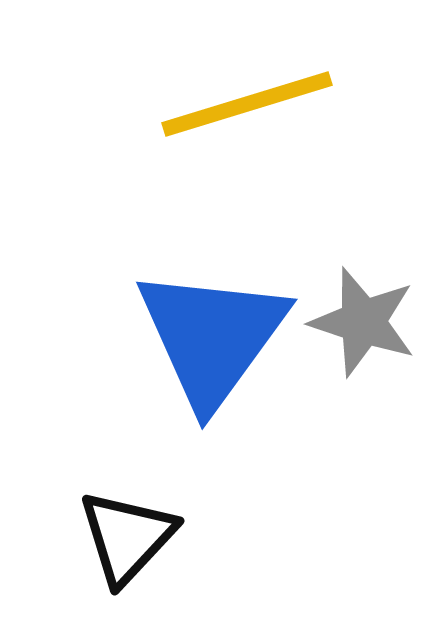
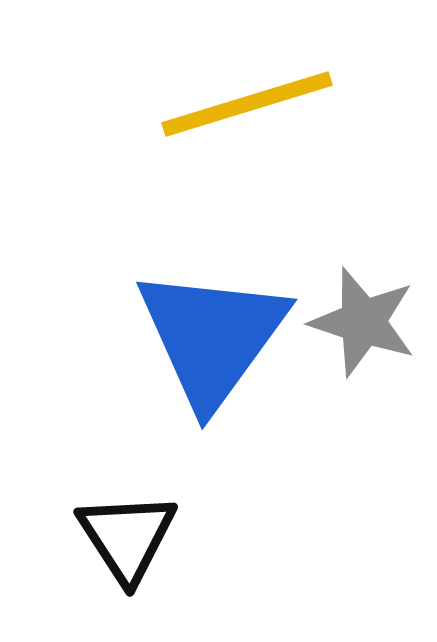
black triangle: rotated 16 degrees counterclockwise
